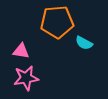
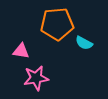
orange pentagon: moved 2 px down
pink star: moved 10 px right
